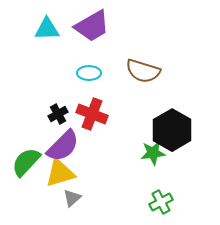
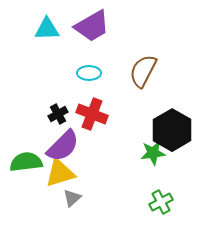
brown semicircle: rotated 100 degrees clockwise
green semicircle: rotated 40 degrees clockwise
